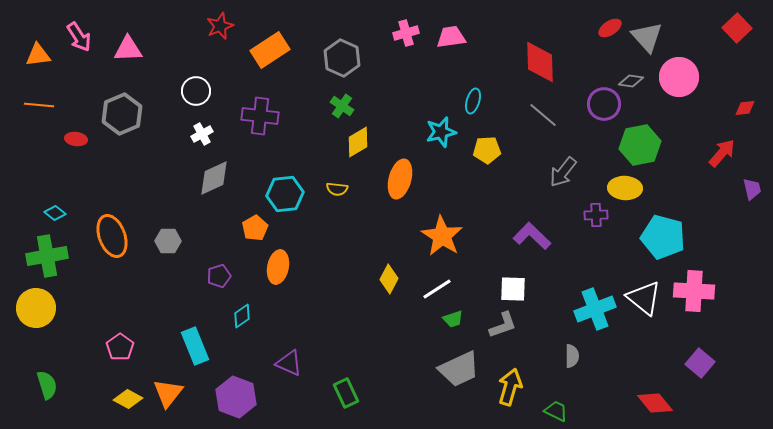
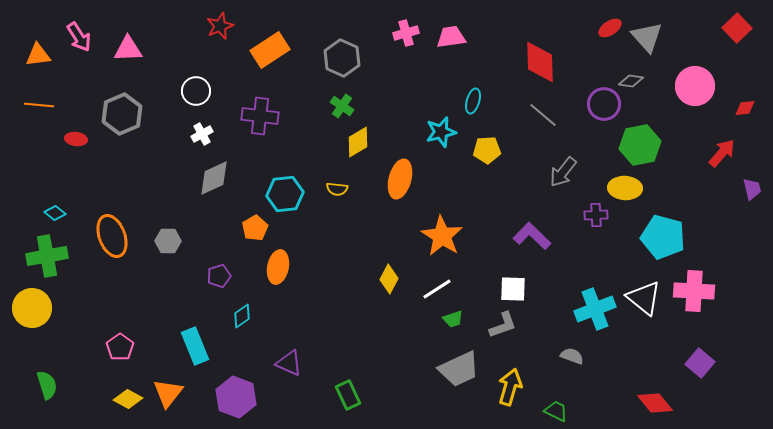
pink circle at (679, 77): moved 16 px right, 9 px down
yellow circle at (36, 308): moved 4 px left
gray semicircle at (572, 356): rotated 70 degrees counterclockwise
green rectangle at (346, 393): moved 2 px right, 2 px down
